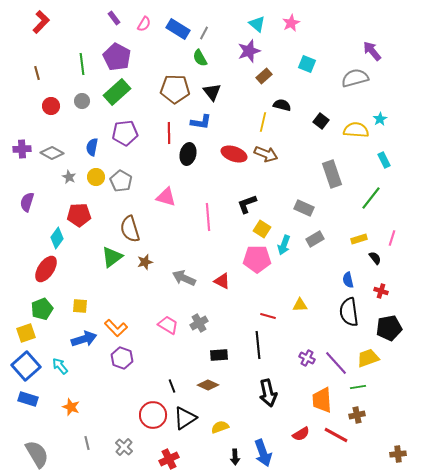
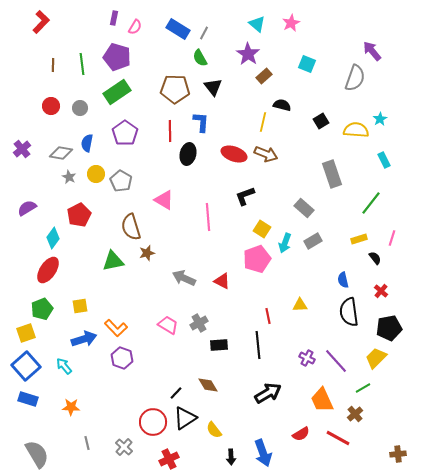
purple rectangle at (114, 18): rotated 48 degrees clockwise
pink semicircle at (144, 24): moved 9 px left, 3 px down
purple star at (249, 51): moved 1 px left, 3 px down; rotated 20 degrees counterclockwise
purple pentagon at (117, 57): rotated 12 degrees counterclockwise
brown line at (37, 73): moved 16 px right, 8 px up; rotated 16 degrees clockwise
gray semicircle at (355, 78): rotated 124 degrees clockwise
green rectangle at (117, 92): rotated 8 degrees clockwise
black triangle at (212, 92): moved 1 px right, 5 px up
gray circle at (82, 101): moved 2 px left, 7 px down
black square at (321, 121): rotated 21 degrees clockwise
blue L-shape at (201, 122): rotated 95 degrees counterclockwise
purple pentagon at (125, 133): rotated 30 degrees counterclockwise
red line at (169, 133): moved 1 px right, 2 px up
blue semicircle at (92, 147): moved 5 px left, 4 px up
purple cross at (22, 149): rotated 36 degrees counterclockwise
gray diamond at (52, 153): moved 9 px right; rotated 20 degrees counterclockwise
yellow circle at (96, 177): moved 3 px up
pink triangle at (166, 197): moved 2 px left, 3 px down; rotated 15 degrees clockwise
green line at (371, 198): moved 5 px down
purple semicircle at (27, 202): moved 6 px down; rotated 42 degrees clockwise
black L-shape at (247, 204): moved 2 px left, 8 px up
gray rectangle at (304, 208): rotated 18 degrees clockwise
red pentagon at (79, 215): rotated 25 degrees counterclockwise
brown semicircle at (130, 229): moved 1 px right, 2 px up
cyan diamond at (57, 238): moved 4 px left
gray rectangle at (315, 239): moved 2 px left, 2 px down
cyan arrow at (284, 245): moved 1 px right, 2 px up
green triangle at (112, 257): moved 1 px right, 4 px down; rotated 25 degrees clockwise
pink pentagon at (257, 259): rotated 20 degrees counterclockwise
brown star at (145, 262): moved 2 px right, 9 px up
red ellipse at (46, 269): moved 2 px right, 1 px down
blue semicircle at (348, 280): moved 5 px left
red cross at (381, 291): rotated 24 degrees clockwise
yellow square at (80, 306): rotated 14 degrees counterclockwise
red line at (268, 316): rotated 63 degrees clockwise
black rectangle at (219, 355): moved 10 px up
yellow trapezoid at (368, 358): moved 8 px right; rotated 25 degrees counterclockwise
purple line at (336, 363): moved 2 px up
cyan arrow at (60, 366): moved 4 px right
brown diamond at (208, 385): rotated 35 degrees clockwise
black line at (172, 386): moved 4 px right, 7 px down; rotated 64 degrees clockwise
green line at (358, 387): moved 5 px right, 1 px down; rotated 21 degrees counterclockwise
black arrow at (268, 393): rotated 108 degrees counterclockwise
orange trapezoid at (322, 400): rotated 20 degrees counterclockwise
orange star at (71, 407): rotated 18 degrees counterclockwise
red circle at (153, 415): moved 7 px down
brown cross at (357, 415): moved 2 px left, 1 px up; rotated 28 degrees counterclockwise
yellow semicircle at (220, 427): moved 6 px left, 3 px down; rotated 108 degrees counterclockwise
red line at (336, 435): moved 2 px right, 3 px down
black arrow at (235, 457): moved 4 px left
